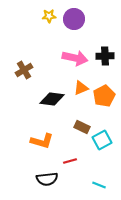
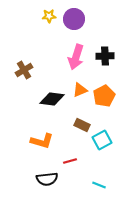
pink arrow: moved 1 px right, 1 px up; rotated 95 degrees clockwise
orange triangle: moved 1 px left, 2 px down
brown rectangle: moved 2 px up
